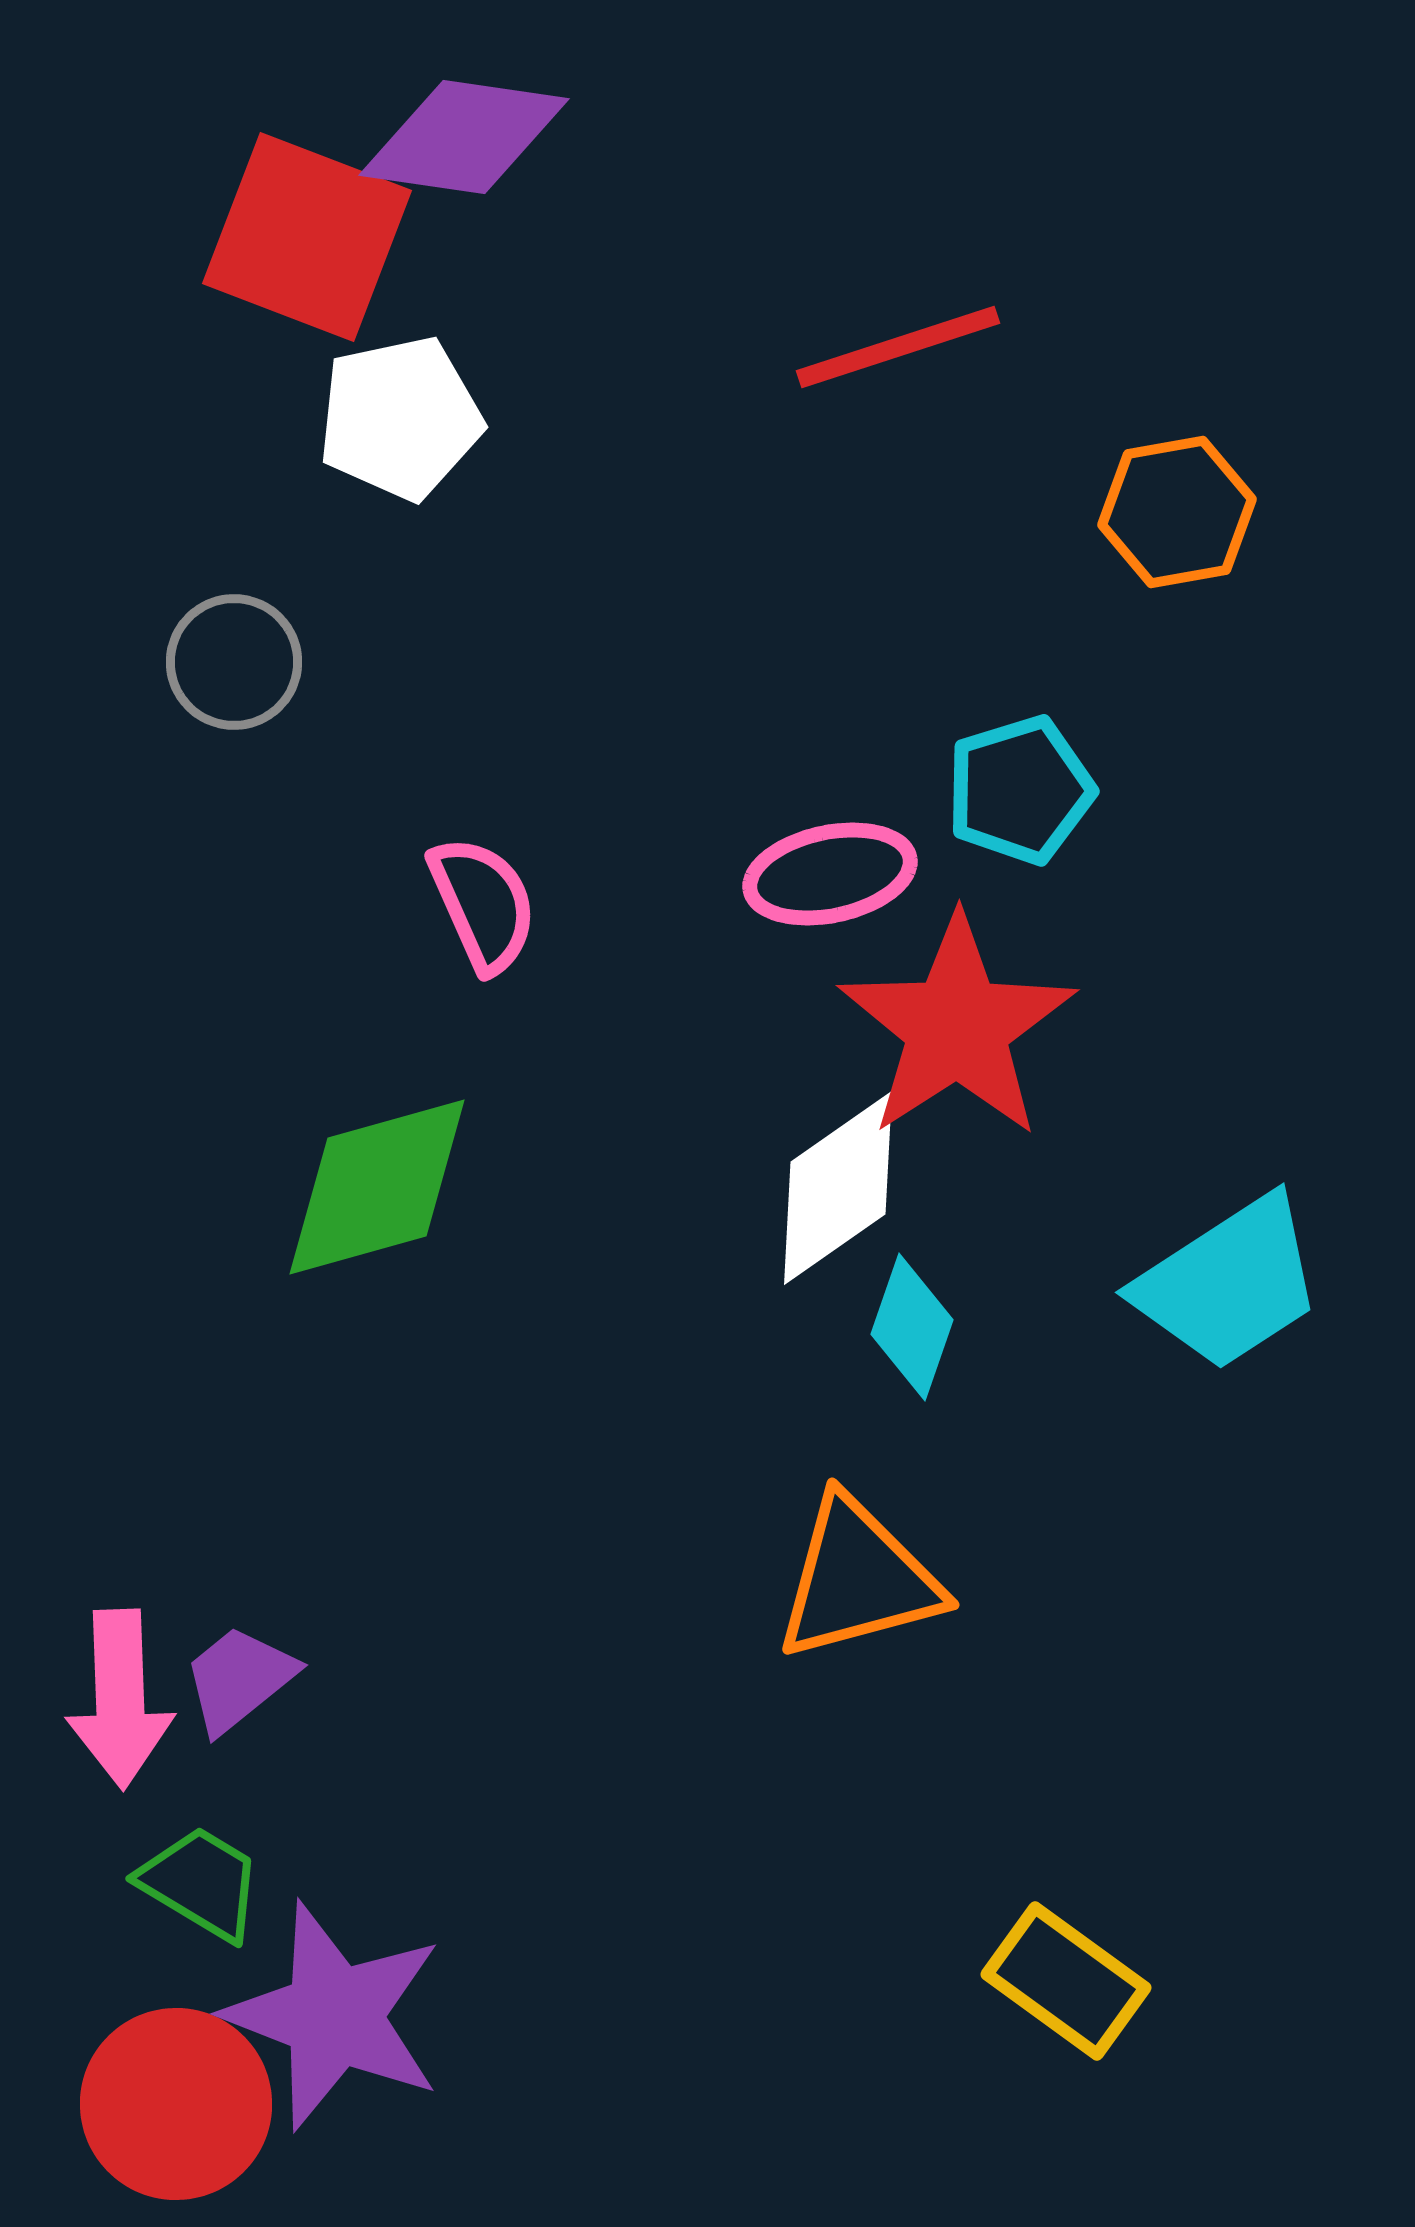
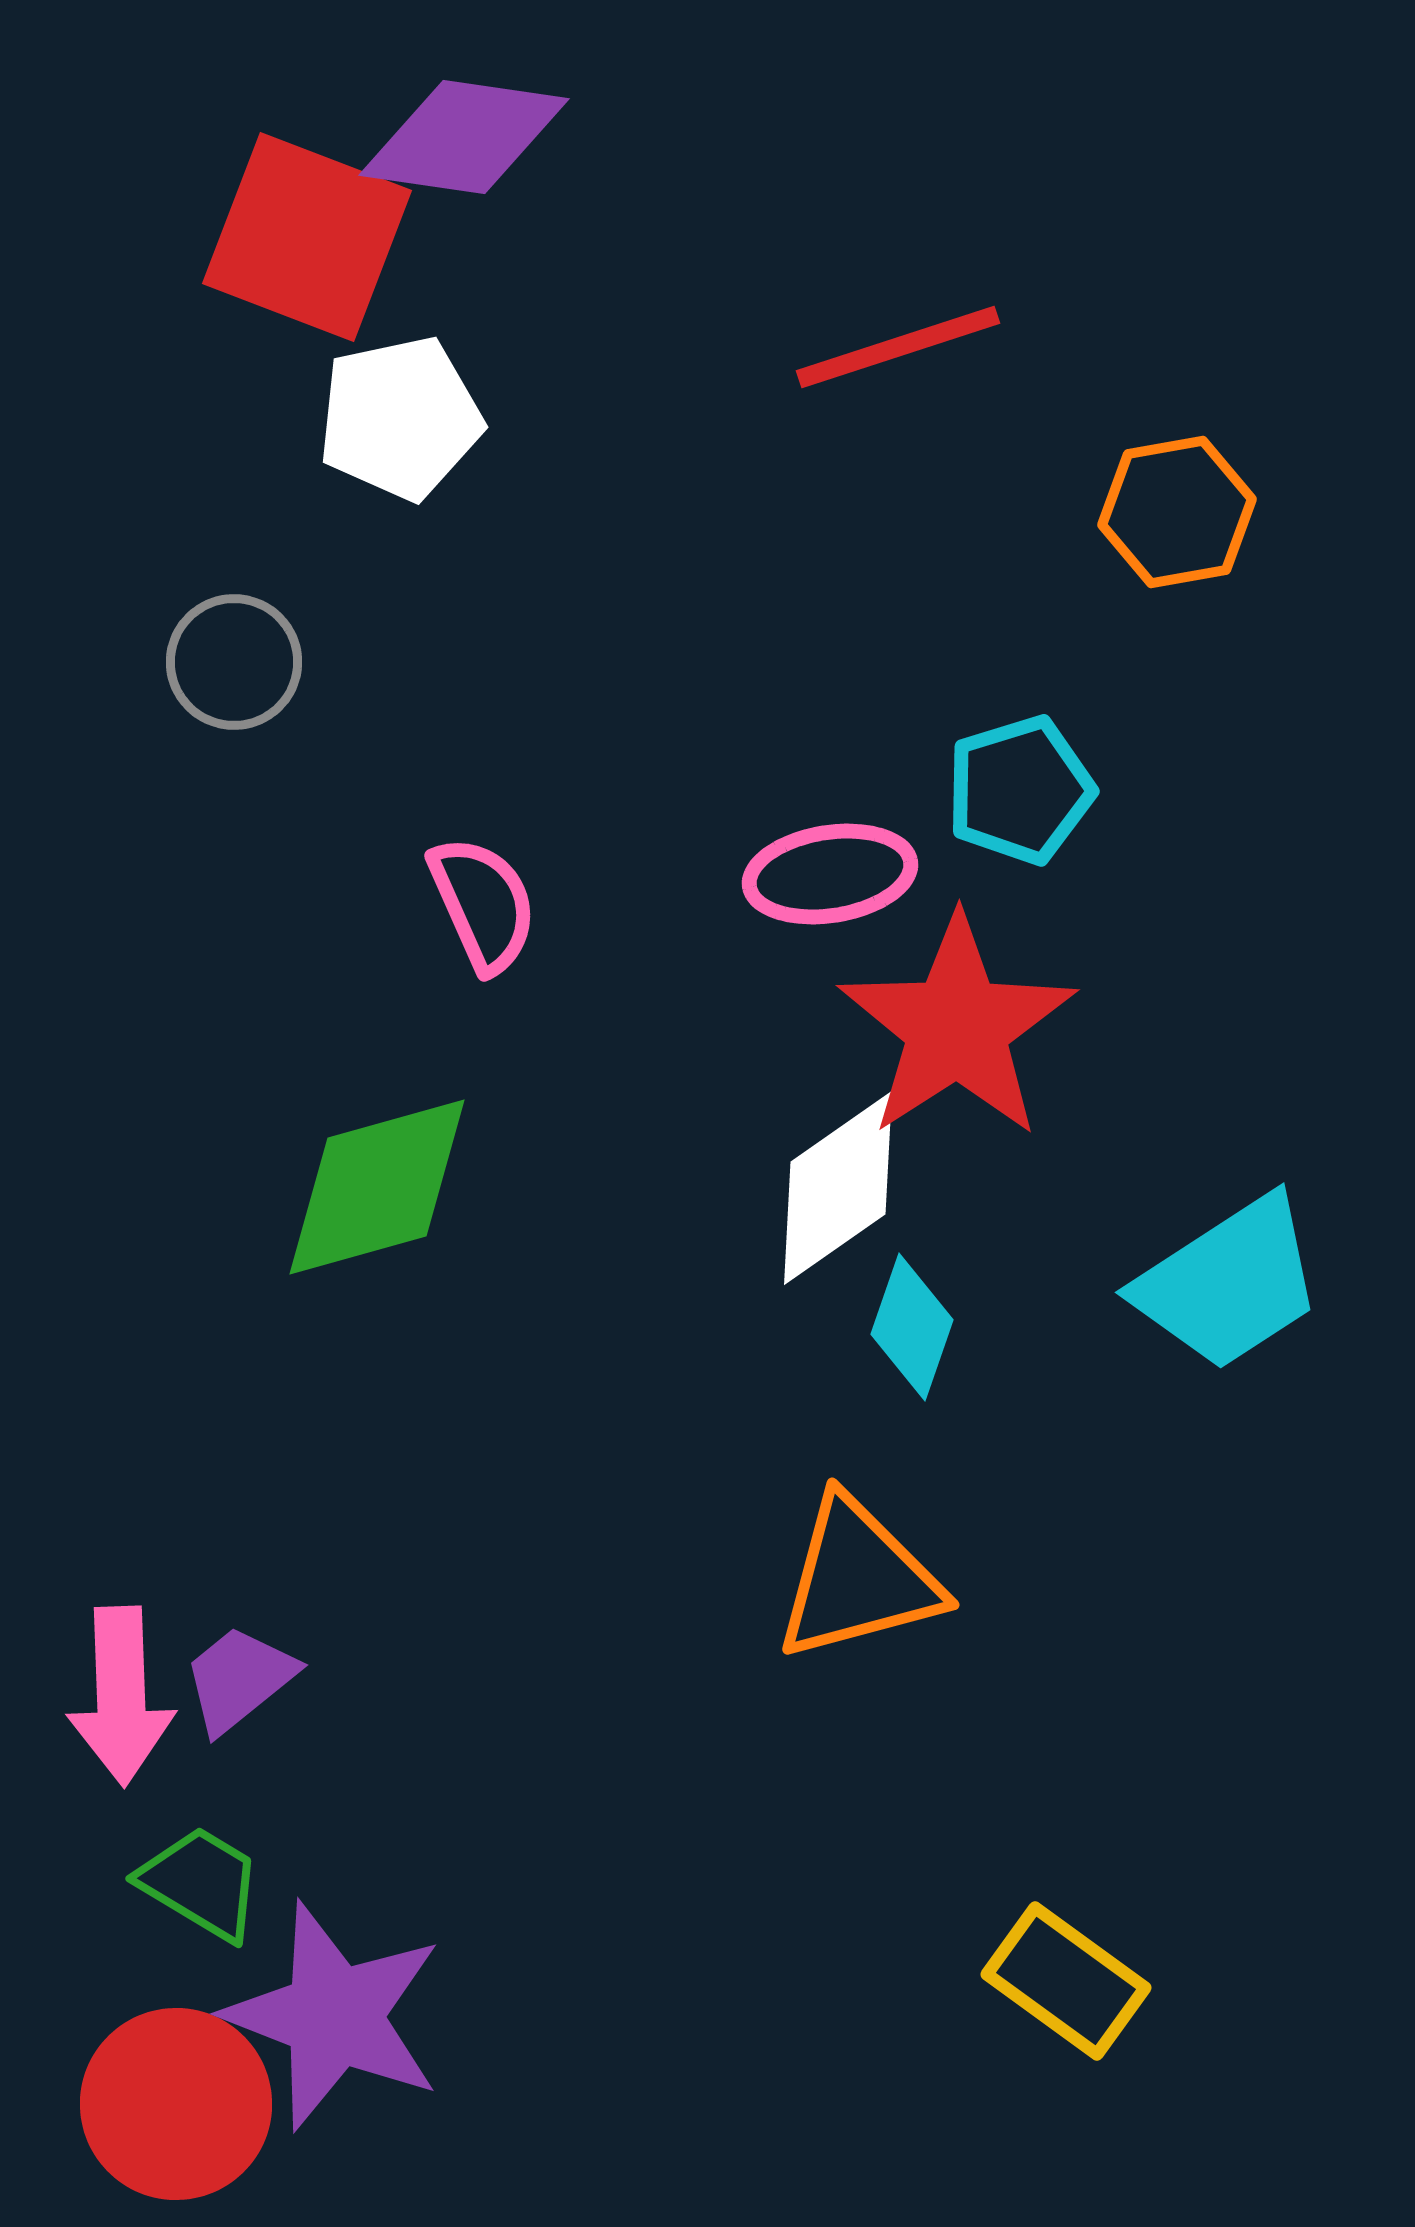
pink ellipse: rotated 3 degrees clockwise
pink arrow: moved 1 px right, 3 px up
